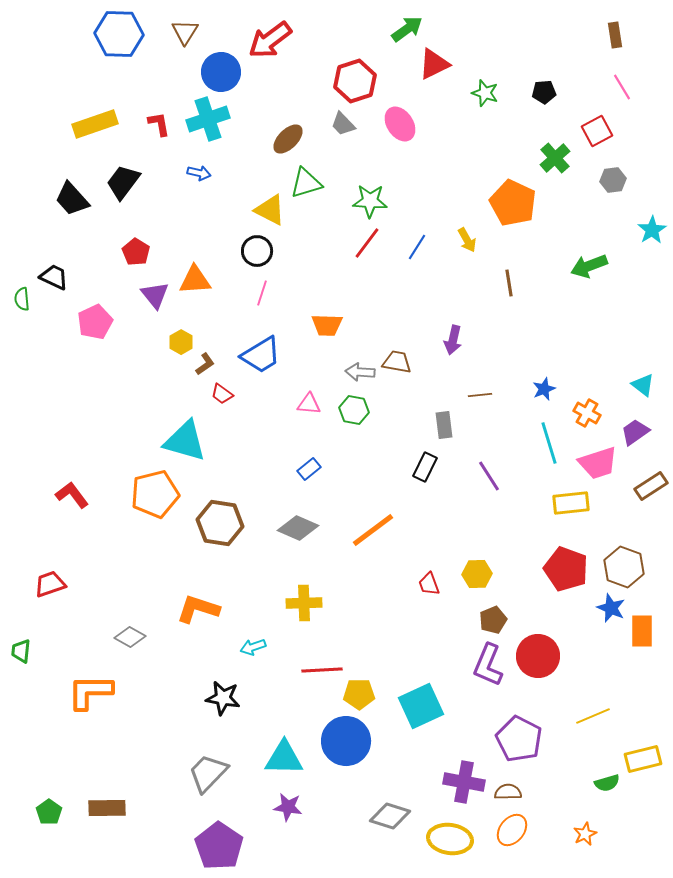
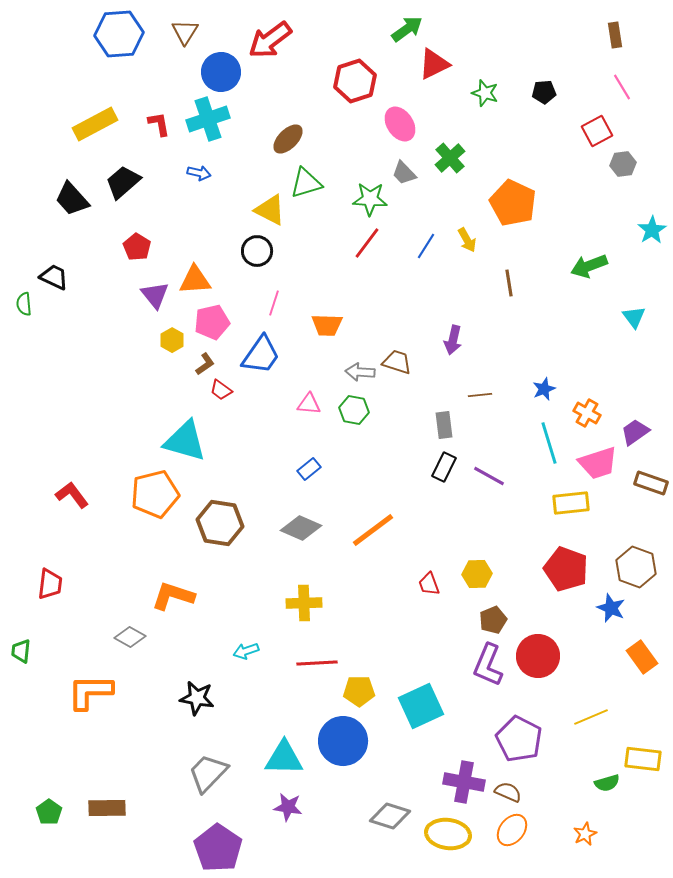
blue hexagon at (119, 34): rotated 6 degrees counterclockwise
yellow rectangle at (95, 124): rotated 9 degrees counterclockwise
gray trapezoid at (343, 124): moved 61 px right, 49 px down
green cross at (555, 158): moved 105 px left
gray hexagon at (613, 180): moved 10 px right, 16 px up
black trapezoid at (123, 182): rotated 12 degrees clockwise
green star at (370, 201): moved 2 px up
blue line at (417, 247): moved 9 px right, 1 px up
red pentagon at (136, 252): moved 1 px right, 5 px up
pink line at (262, 293): moved 12 px right, 10 px down
green semicircle at (22, 299): moved 2 px right, 5 px down
pink pentagon at (95, 322): moved 117 px right; rotated 12 degrees clockwise
yellow hexagon at (181, 342): moved 9 px left, 2 px up
blue trapezoid at (261, 355): rotated 24 degrees counterclockwise
brown trapezoid at (397, 362): rotated 8 degrees clockwise
cyan triangle at (643, 385): moved 9 px left, 68 px up; rotated 15 degrees clockwise
red trapezoid at (222, 394): moved 1 px left, 4 px up
black rectangle at (425, 467): moved 19 px right
purple line at (489, 476): rotated 28 degrees counterclockwise
brown rectangle at (651, 486): moved 3 px up; rotated 52 degrees clockwise
gray diamond at (298, 528): moved 3 px right
brown hexagon at (624, 567): moved 12 px right
red trapezoid at (50, 584): rotated 116 degrees clockwise
orange L-shape at (198, 609): moved 25 px left, 13 px up
orange rectangle at (642, 631): moved 26 px down; rotated 36 degrees counterclockwise
cyan arrow at (253, 647): moved 7 px left, 4 px down
red line at (322, 670): moved 5 px left, 7 px up
yellow pentagon at (359, 694): moved 3 px up
black star at (223, 698): moved 26 px left
yellow line at (593, 716): moved 2 px left, 1 px down
blue circle at (346, 741): moved 3 px left
yellow rectangle at (643, 759): rotated 21 degrees clockwise
brown semicircle at (508, 792): rotated 24 degrees clockwise
yellow ellipse at (450, 839): moved 2 px left, 5 px up
purple pentagon at (219, 846): moved 1 px left, 2 px down
